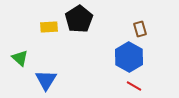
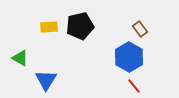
black pentagon: moved 1 px right, 7 px down; rotated 20 degrees clockwise
brown rectangle: rotated 21 degrees counterclockwise
green triangle: rotated 12 degrees counterclockwise
red line: rotated 21 degrees clockwise
